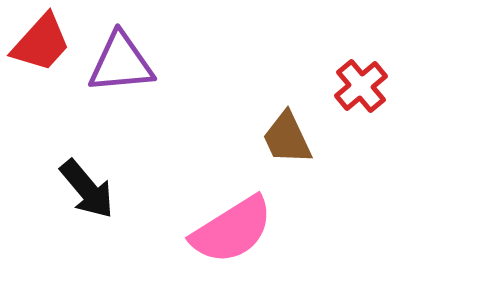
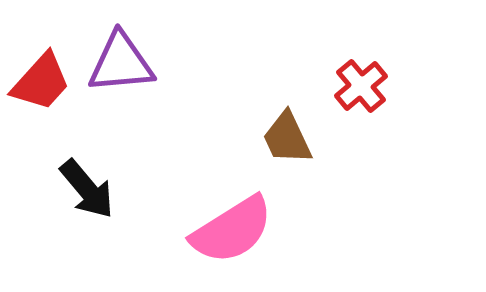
red trapezoid: moved 39 px down
